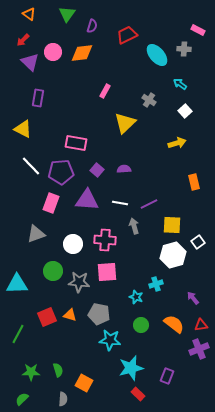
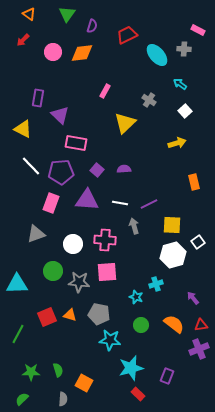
purple triangle at (30, 62): moved 30 px right, 53 px down
